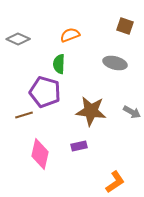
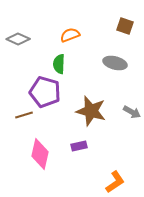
brown star: rotated 8 degrees clockwise
